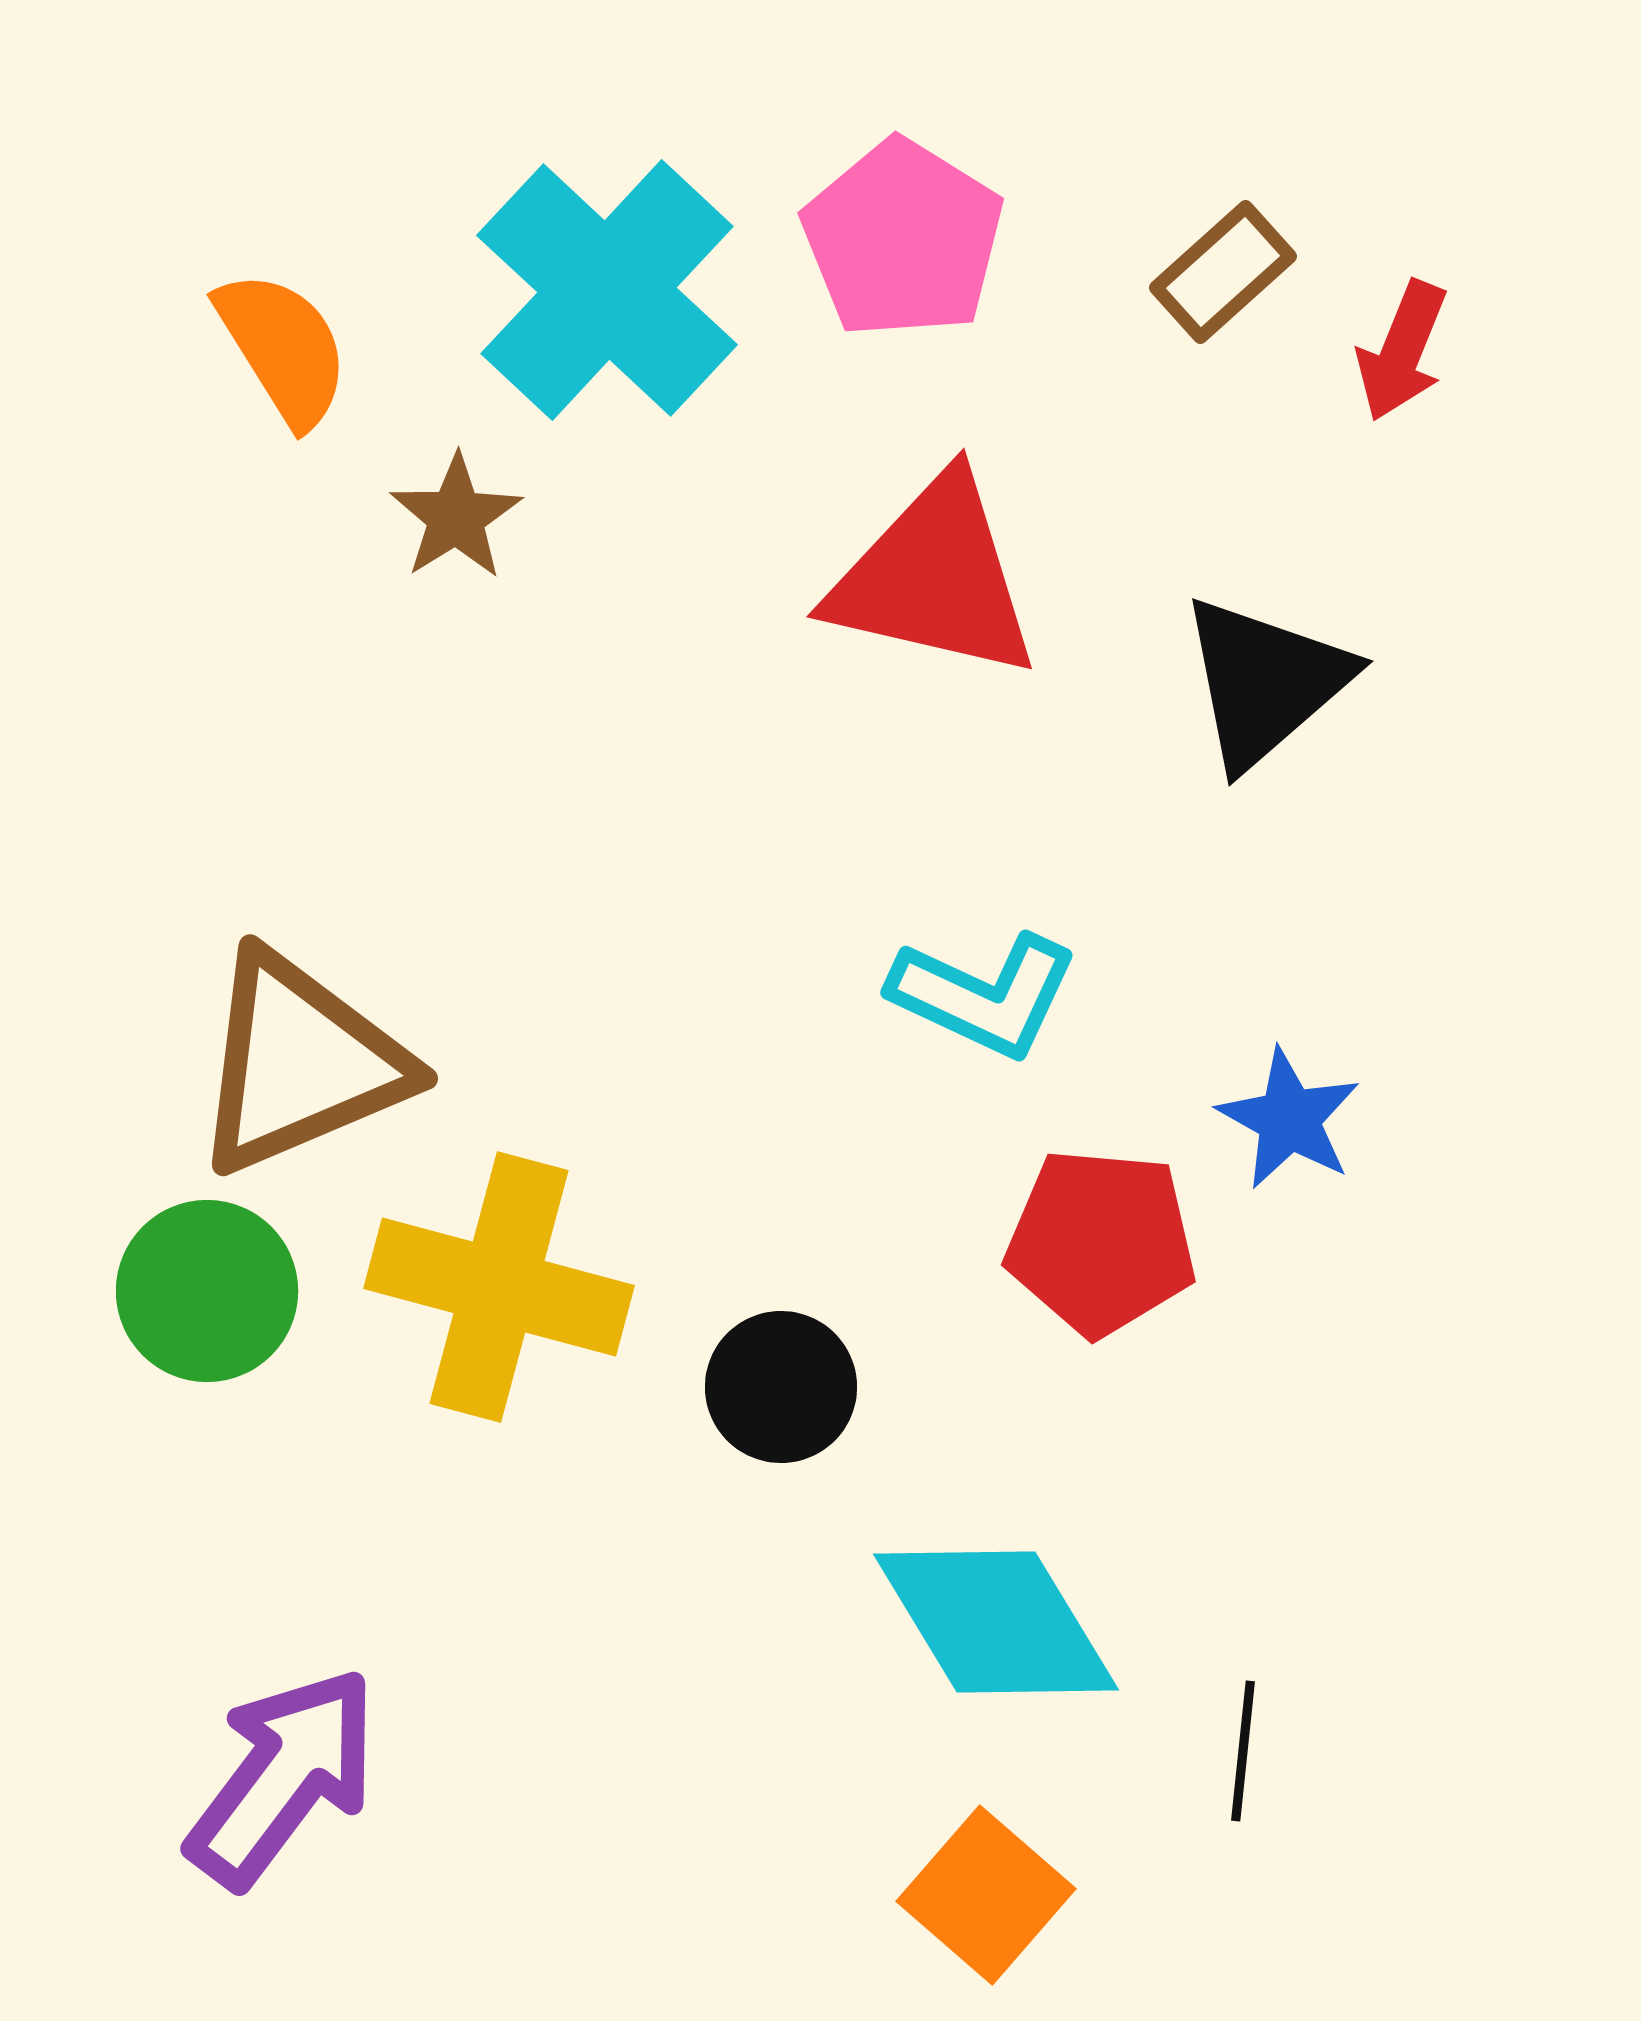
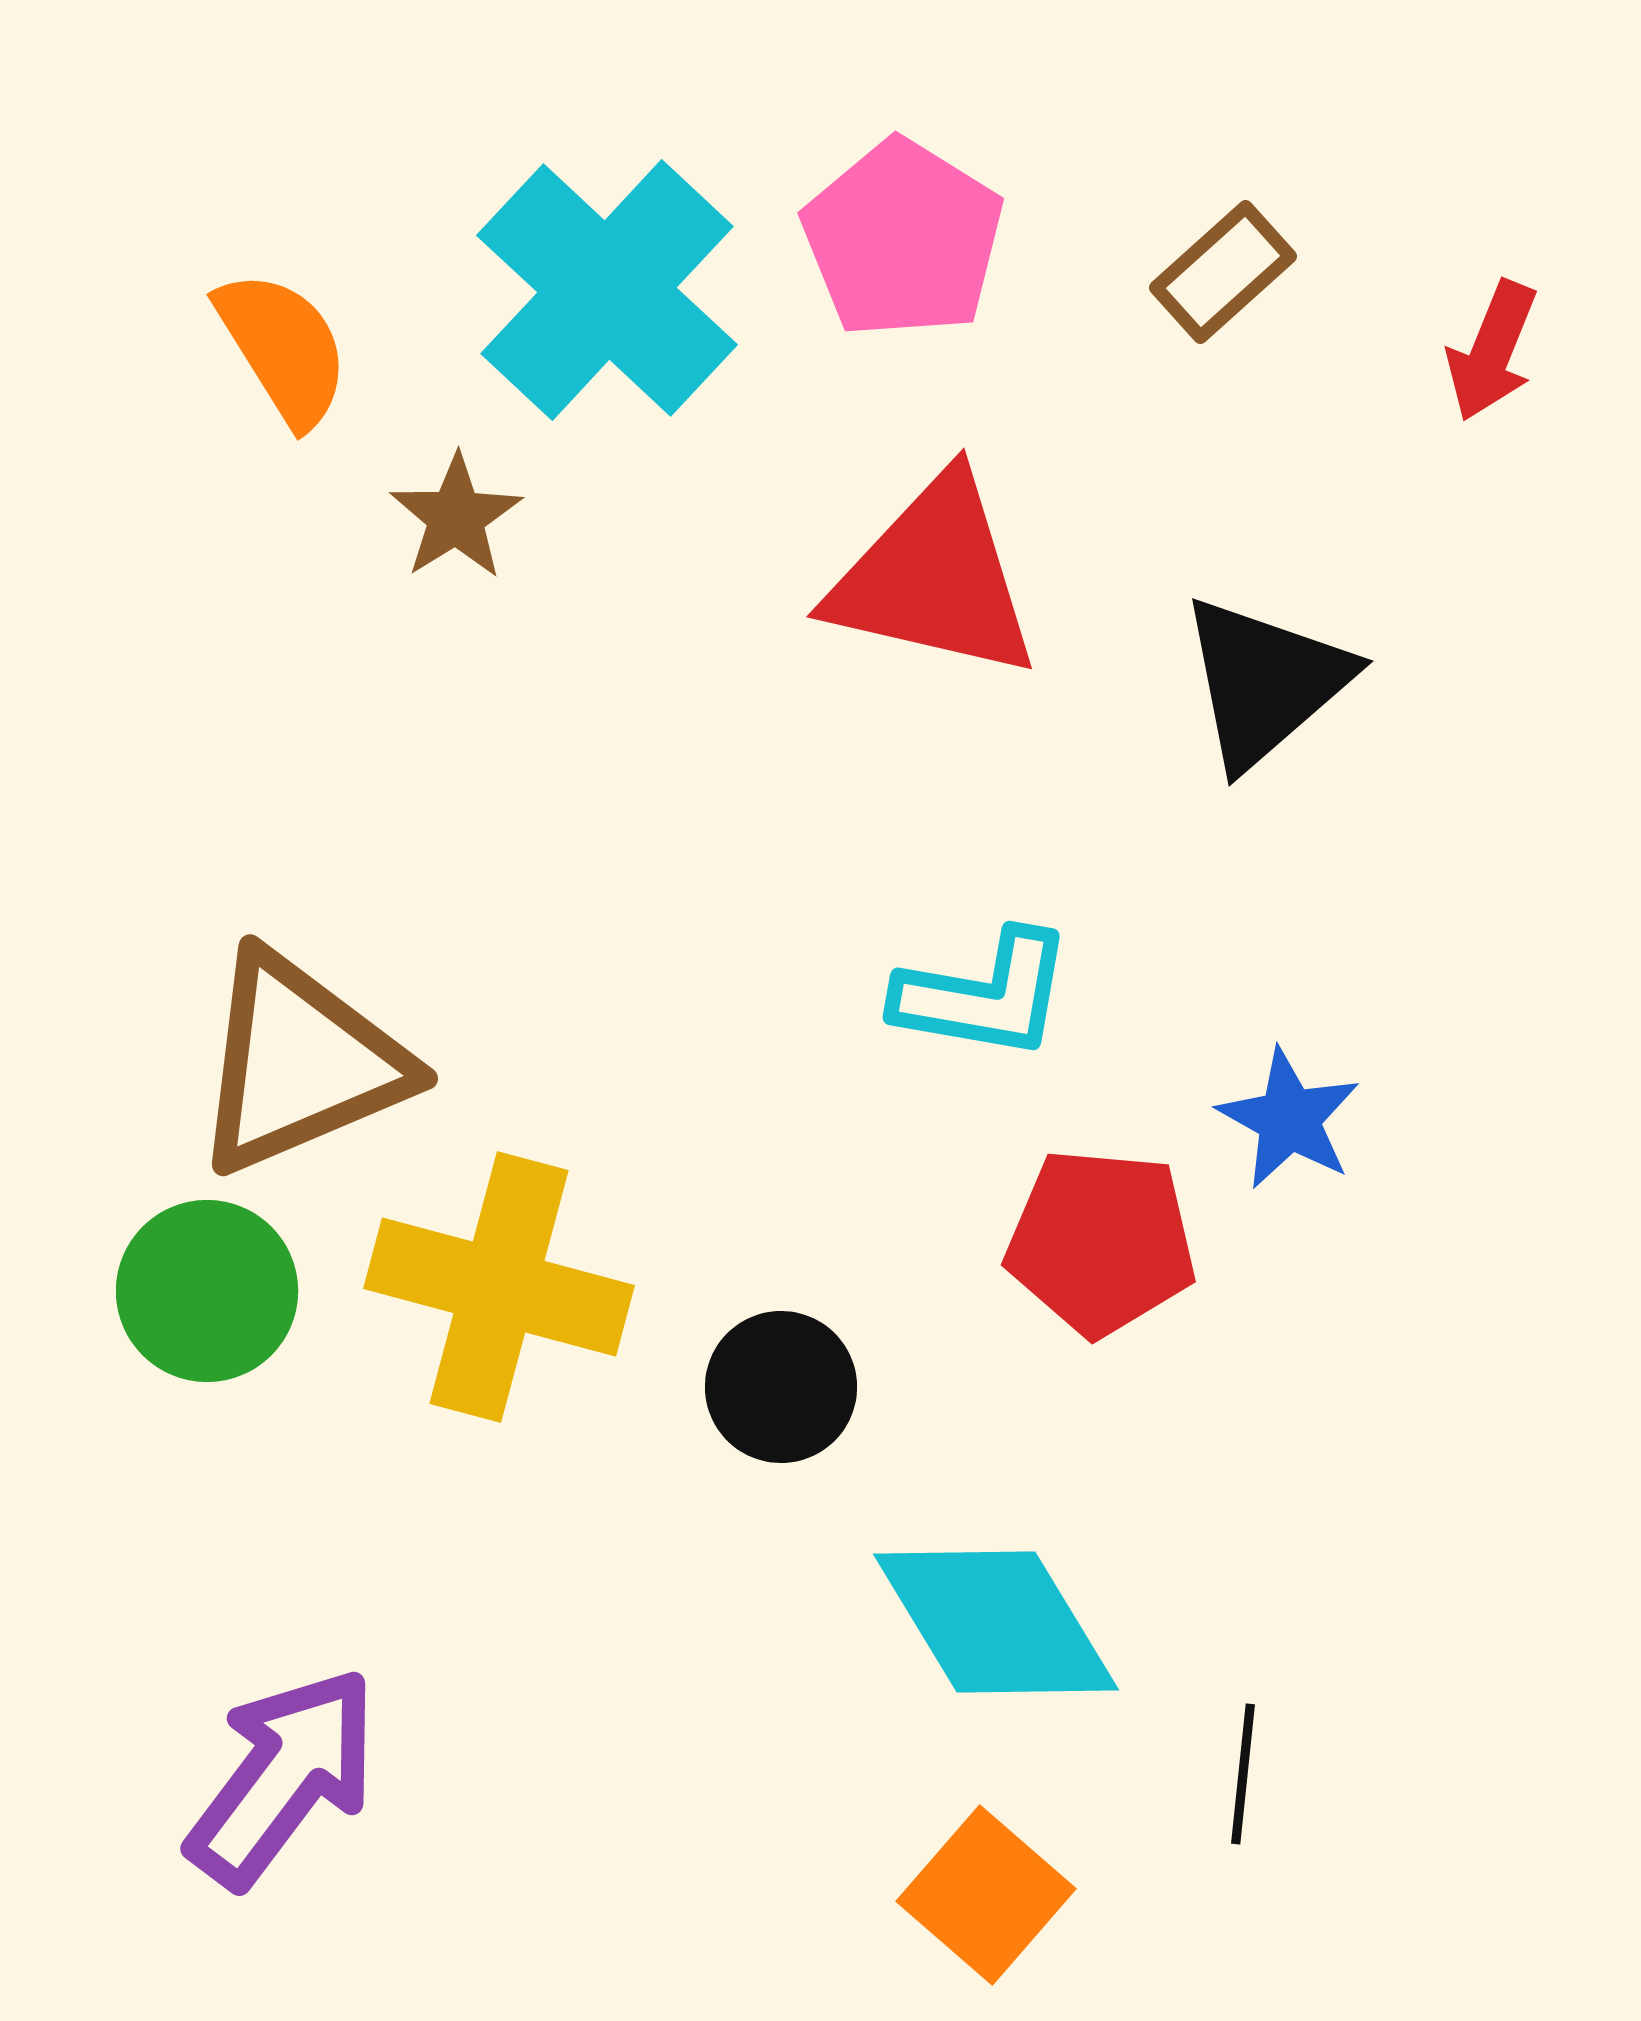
red arrow: moved 90 px right
cyan L-shape: rotated 15 degrees counterclockwise
black line: moved 23 px down
